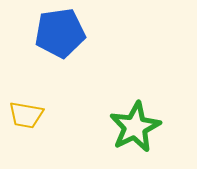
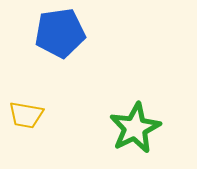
green star: moved 1 px down
